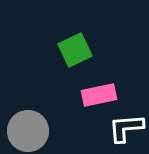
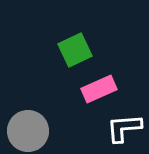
pink rectangle: moved 6 px up; rotated 12 degrees counterclockwise
white L-shape: moved 2 px left
